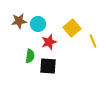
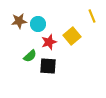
yellow square: moved 8 px down
yellow line: moved 1 px left, 25 px up
green semicircle: rotated 40 degrees clockwise
